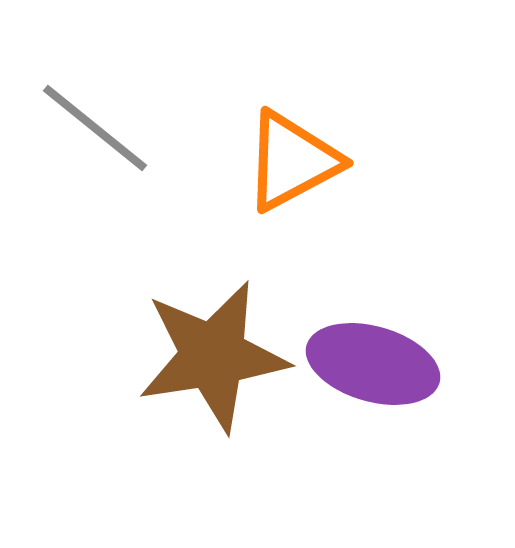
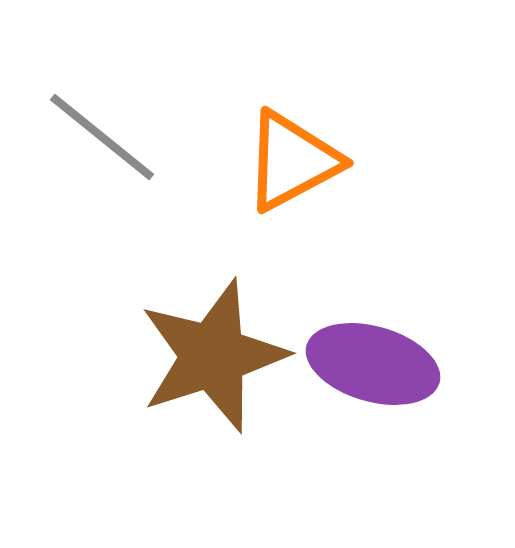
gray line: moved 7 px right, 9 px down
brown star: rotated 9 degrees counterclockwise
